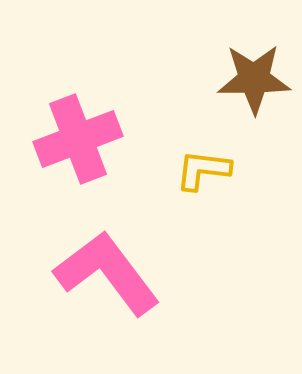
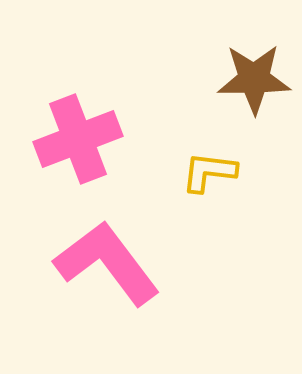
yellow L-shape: moved 6 px right, 2 px down
pink L-shape: moved 10 px up
